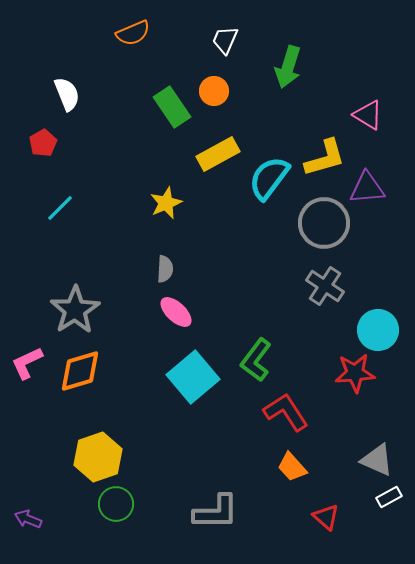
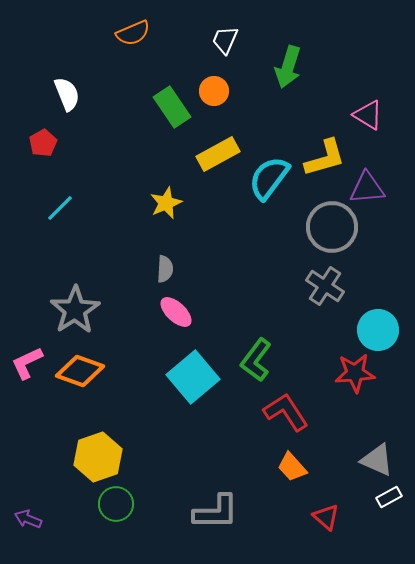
gray circle: moved 8 px right, 4 px down
orange diamond: rotated 36 degrees clockwise
